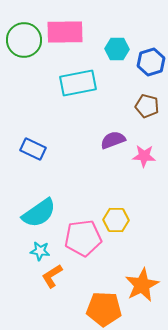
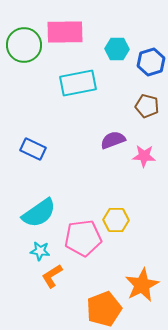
green circle: moved 5 px down
orange pentagon: rotated 24 degrees counterclockwise
